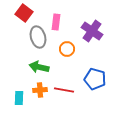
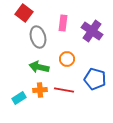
pink rectangle: moved 7 px right, 1 px down
orange circle: moved 10 px down
cyan rectangle: rotated 56 degrees clockwise
